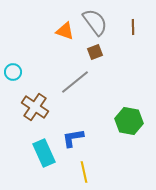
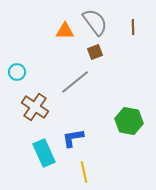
orange triangle: rotated 18 degrees counterclockwise
cyan circle: moved 4 px right
